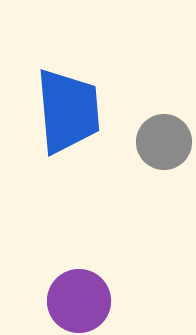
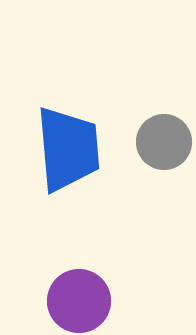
blue trapezoid: moved 38 px down
